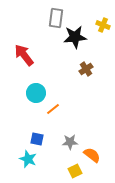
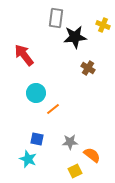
brown cross: moved 2 px right, 1 px up; rotated 24 degrees counterclockwise
